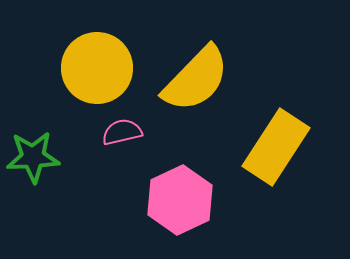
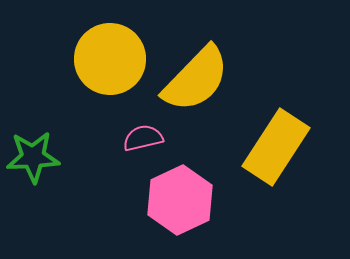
yellow circle: moved 13 px right, 9 px up
pink semicircle: moved 21 px right, 6 px down
